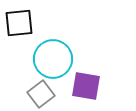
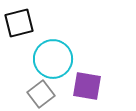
black square: rotated 8 degrees counterclockwise
purple square: moved 1 px right
